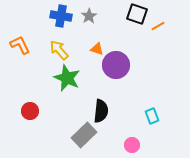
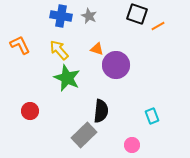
gray star: rotated 14 degrees counterclockwise
